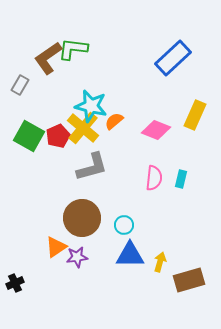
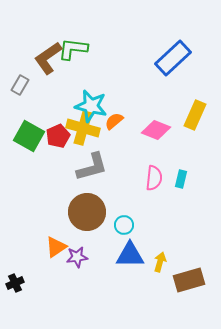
yellow cross: rotated 24 degrees counterclockwise
brown circle: moved 5 px right, 6 px up
